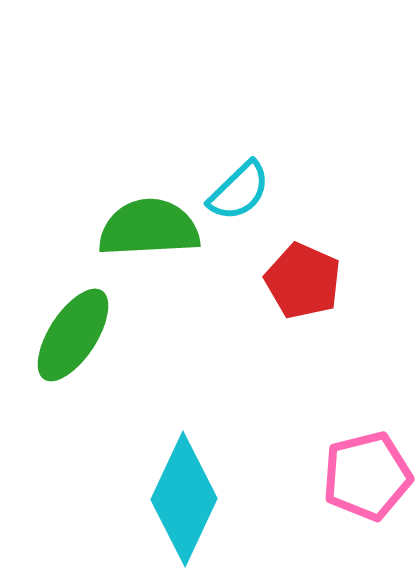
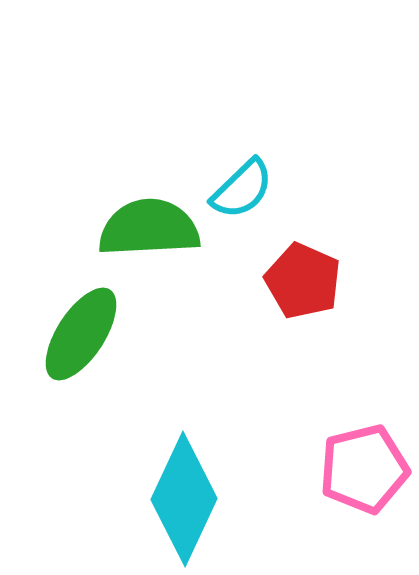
cyan semicircle: moved 3 px right, 2 px up
green ellipse: moved 8 px right, 1 px up
pink pentagon: moved 3 px left, 7 px up
